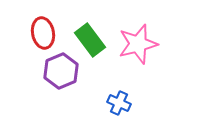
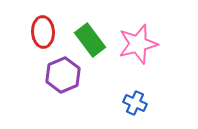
red ellipse: moved 1 px up; rotated 8 degrees clockwise
purple hexagon: moved 2 px right, 4 px down
blue cross: moved 16 px right
